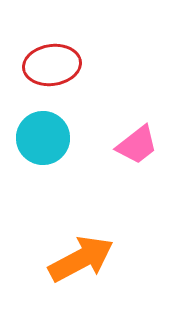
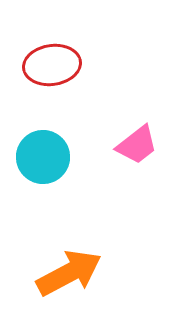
cyan circle: moved 19 px down
orange arrow: moved 12 px left, 14 px down
